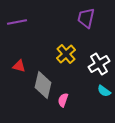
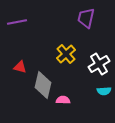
red triangle: moved 1 px right, 1 px down
cyan semicircle: rotated 40 degrees counterclockwise
pink semicircle: rotated 72 degrees clockwise
